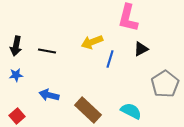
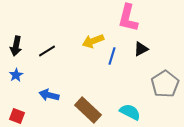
yellow arrow: moved 1 px right, 1 px up
black line: rotated 42 degrees counterclockwise
blue line: moved 2 px right, 3 px up
blue star: rotated 24 degrees counterclockwise
cyan semicircle: moved 1 px left, 1 px down
red square: rotated 28 degrees counterclockwise
